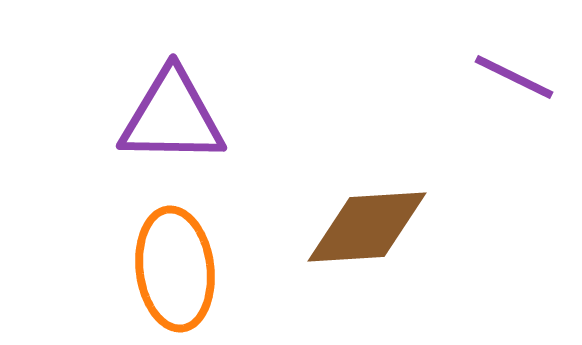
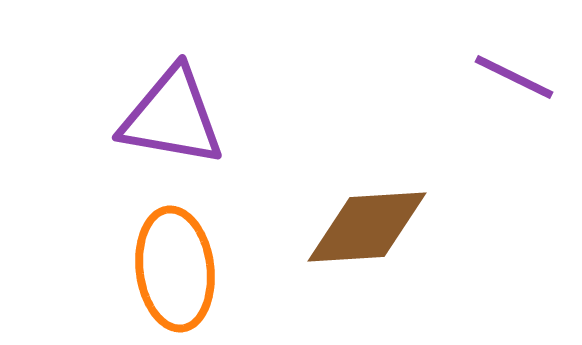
purple triangle: rotated 9 degrees clockwise
